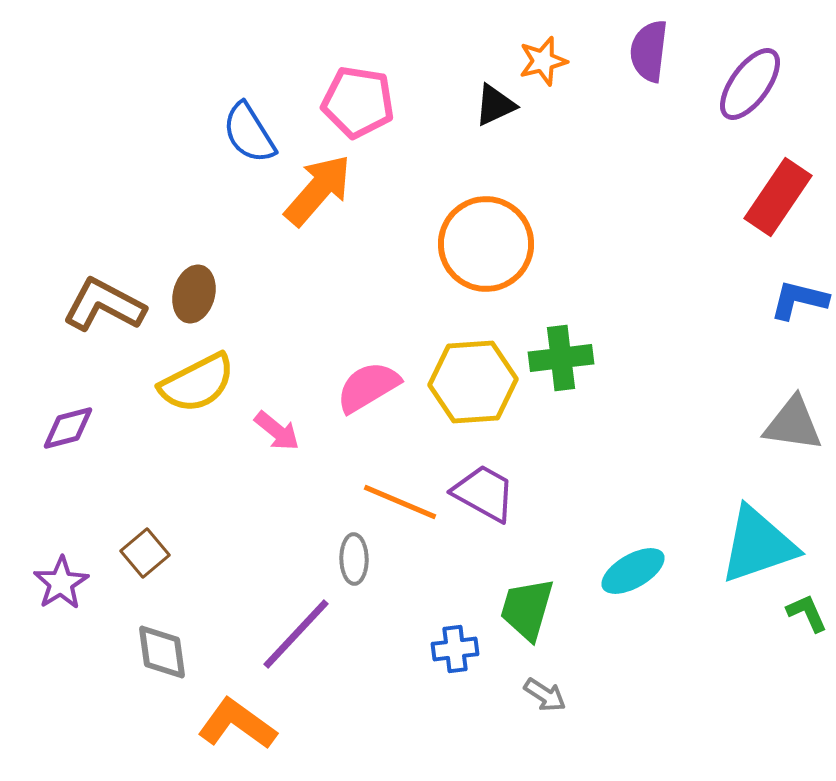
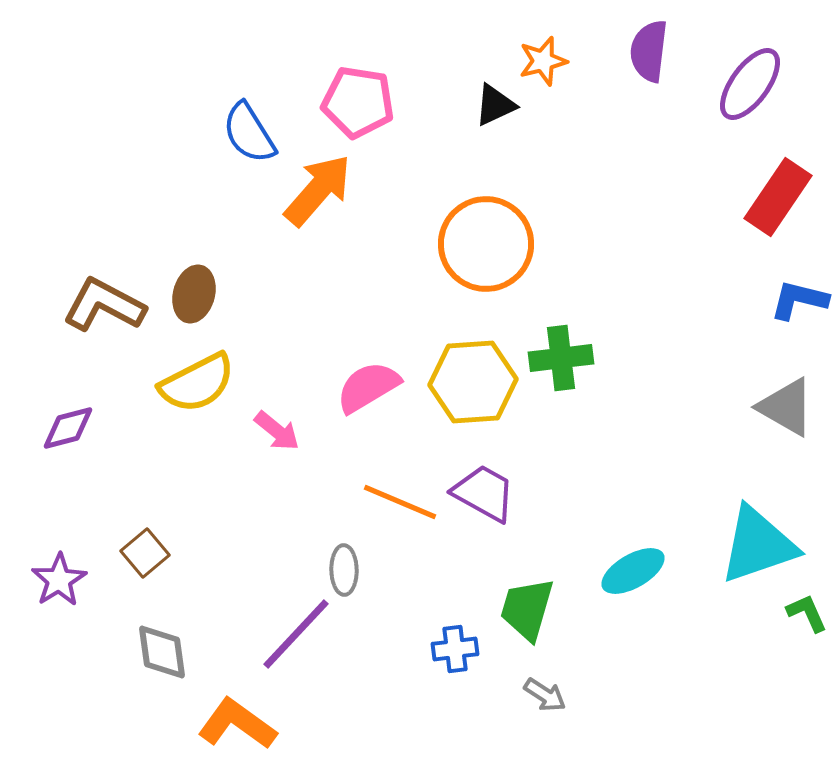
gray triangle: moved 7 px left, 17 px up; rotated 22 degrees clockwise
gray ellipse: moved 10 px left, 11 px down
purple star: moved 2 px left, 3 px up
